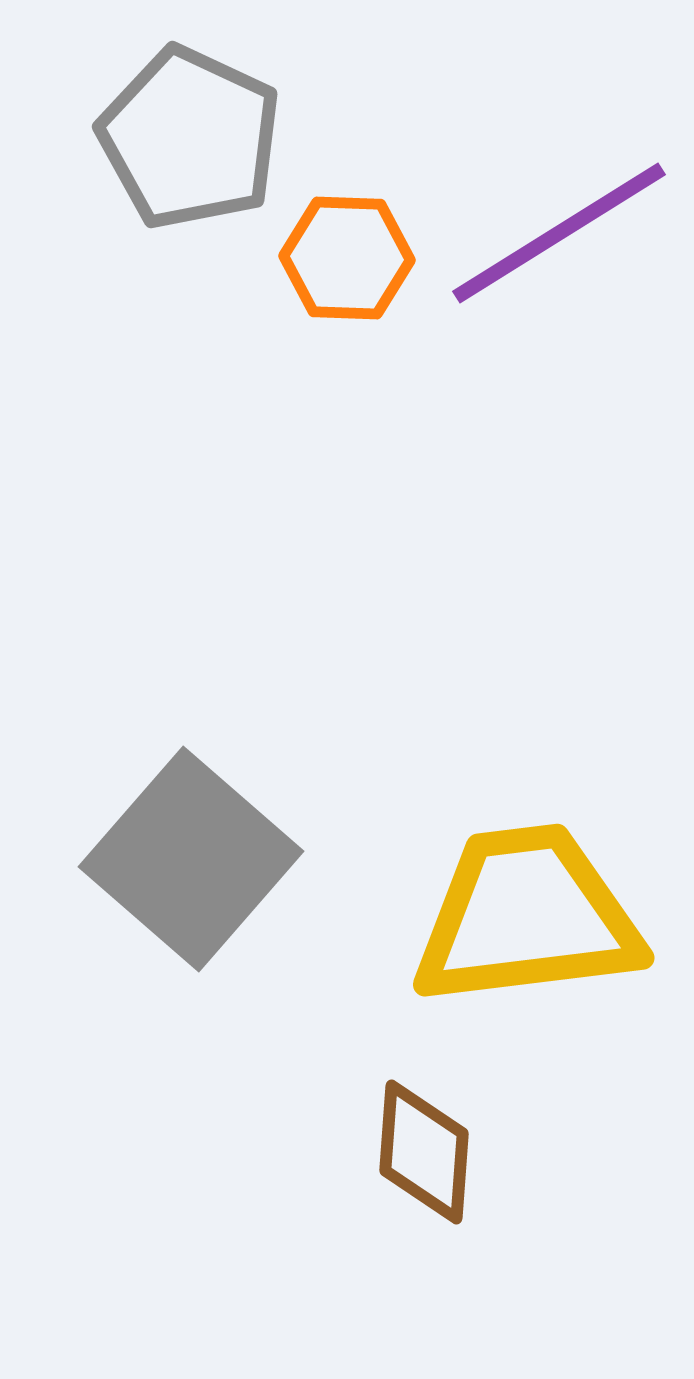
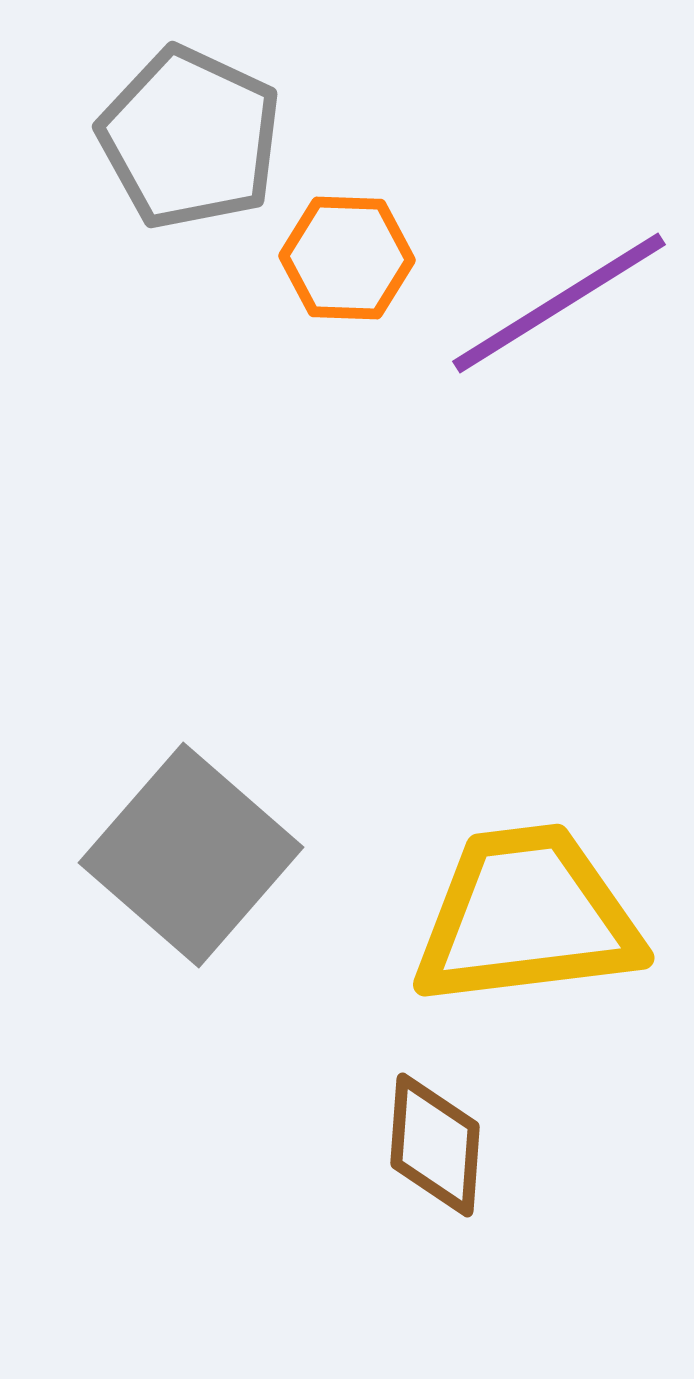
purple line: moved 70 px down
gray square: moved 4 px up
brown diamond: moved 11 px right, 7 px up
